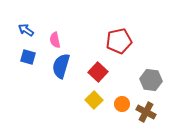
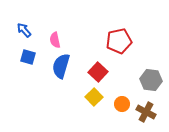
blue arrow: moved 2 px left; rotated 14 degrees clockwise
yellow square: moved 3 px up
